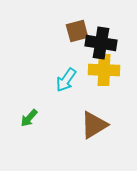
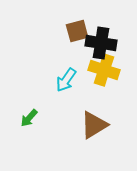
yellow cross: rotated 16 degrees clockwise
